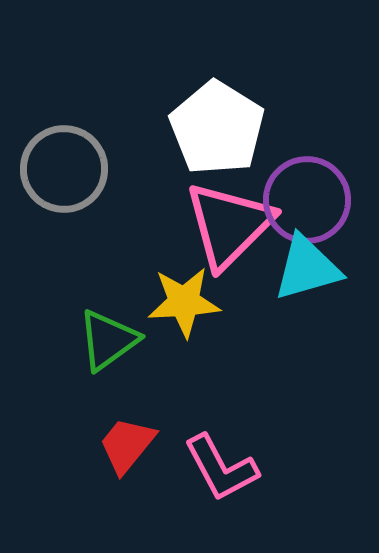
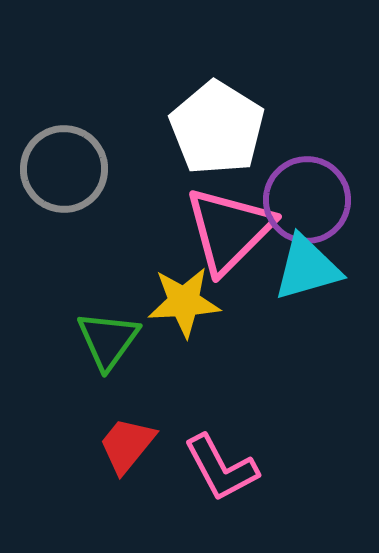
pink triangle: moved 5 px down
green triangle: rotated 18 degrees counterclockwise
